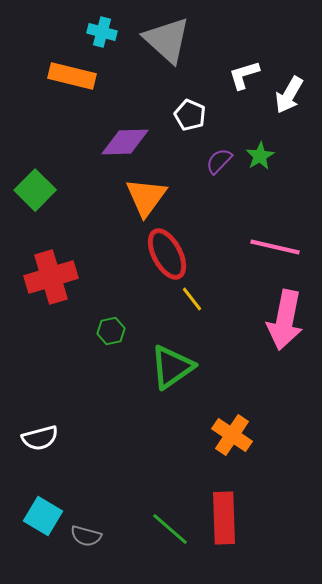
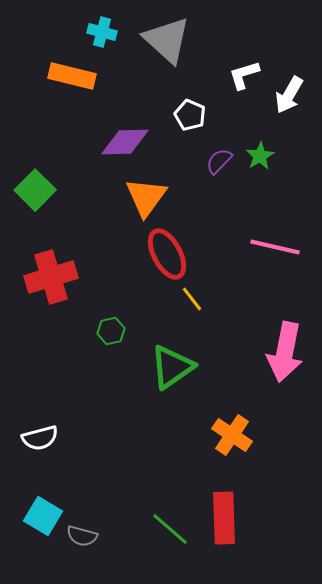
pink arrow: moved 32 px down
gray semicircle: moved 4 px left
